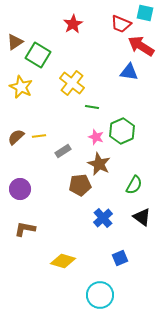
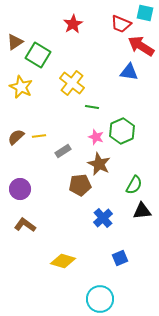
black triangle: moved 6 px up; rotated 42 degrees counterclockwise
brown L-shape: moved 4 px up; rotated 25 degrees clockwise
cyan circle: moved 4 px down
